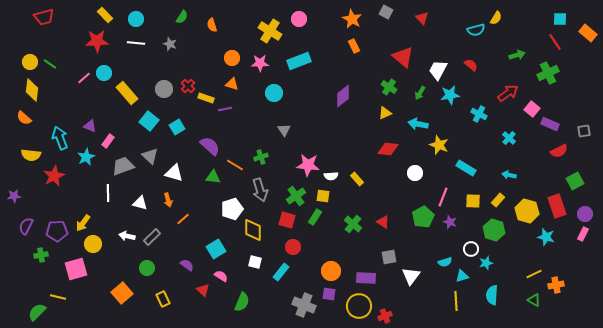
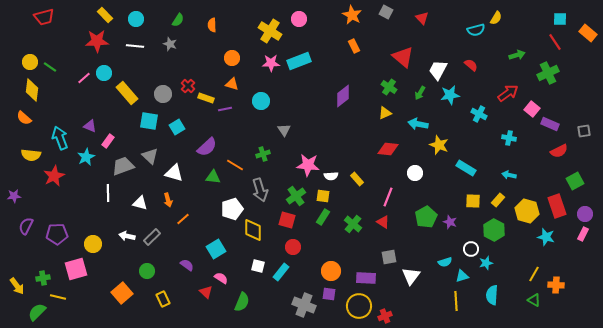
green semicircle at (182, 17): moved 4 px left, 3 px down
orange star at (352, 19): moved 4 px up
orange semicircle at (212, 25): rotated 16 degrees clockwise
white line at (136, 43): moved 1 px left, 3 px down
pink star at (260, 63): moved 11 px right
green line at (50, 64): moved 3 px down
gray circle at (164, 89): moved 1 px left, 5 px down
cyan circle at (274, 93): moved 13 px left, 8 px down
cyan square at (149, 121): rotated 30 degrees counterclockwise
cyan cross at (509, 138): rotated 32 degrees counterclockwise
purple semicircle at (210, 146): moved 3 px left, 1 px down; rotated 95 degrees clockwise
green cross at (261, 157): moved 2 px right, 3 px up
pink line at (443, 197): moved 55 px left
green rectangle at (315, 217): moved 8 px right
green pentagon at (423, 217): moved 3 px right
yellow arrow at (83, 223): moved 66 px left, 63 px down; rotated 72 degrees counterclockwise
green hexagon at (494, 230): rotated 10 degrees clockwise
purple pentagon at (57, 231): moved 3 px down
green cross at (41, 255): moved 2 px right, 23 px down
white square at (255, 262): moved 3 px right, 4 px down
green circle at (147, 268): moved 3 px down
yellow line at (534, 274): rotated 35 degrees counterclockwise
pink semicircle at (221, 276): moved 2 px down
orange cross at (556, 285): rotated 14 degrees clockwise
red triangle at (203, 290): moved 3 px right, 2 px down
